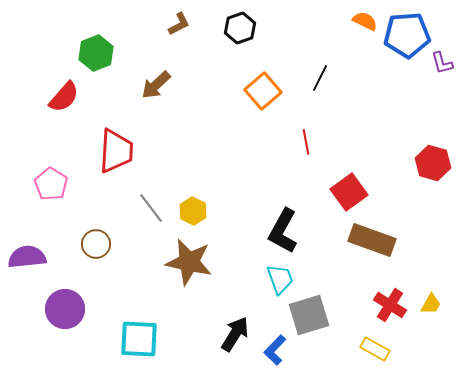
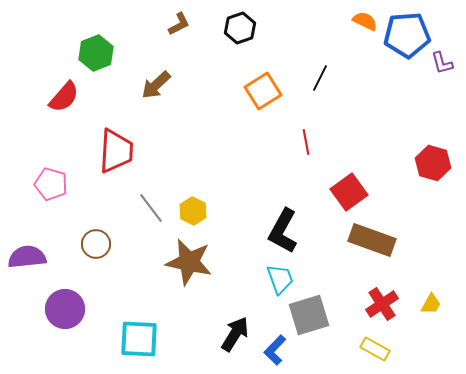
orange square: rotated 9 degrees clockwise
pink pentagon: rotated 16 degrees counterclockwise
red cross: moved 8 px left, 1 px up; rotated 24 degrees clockwise
